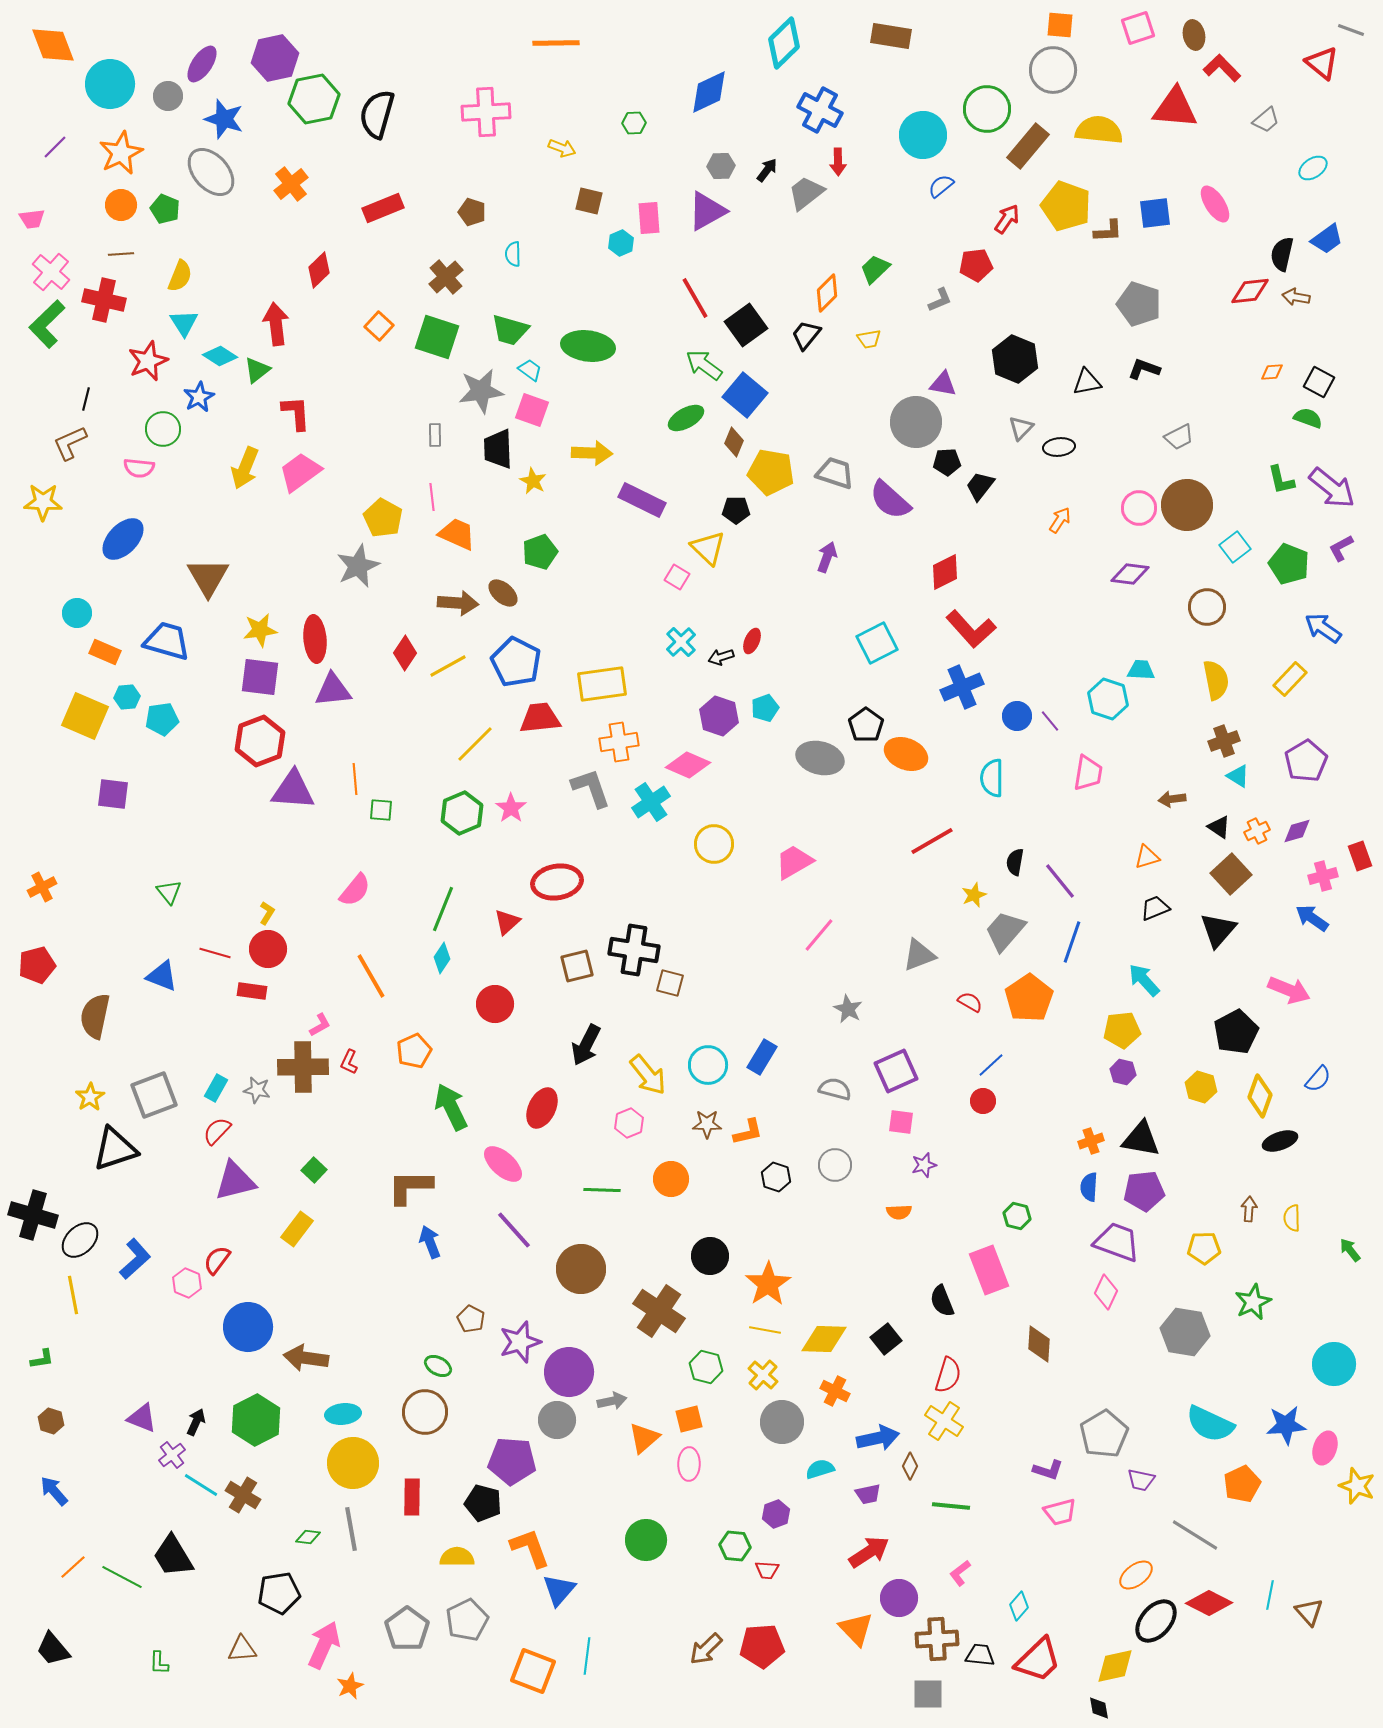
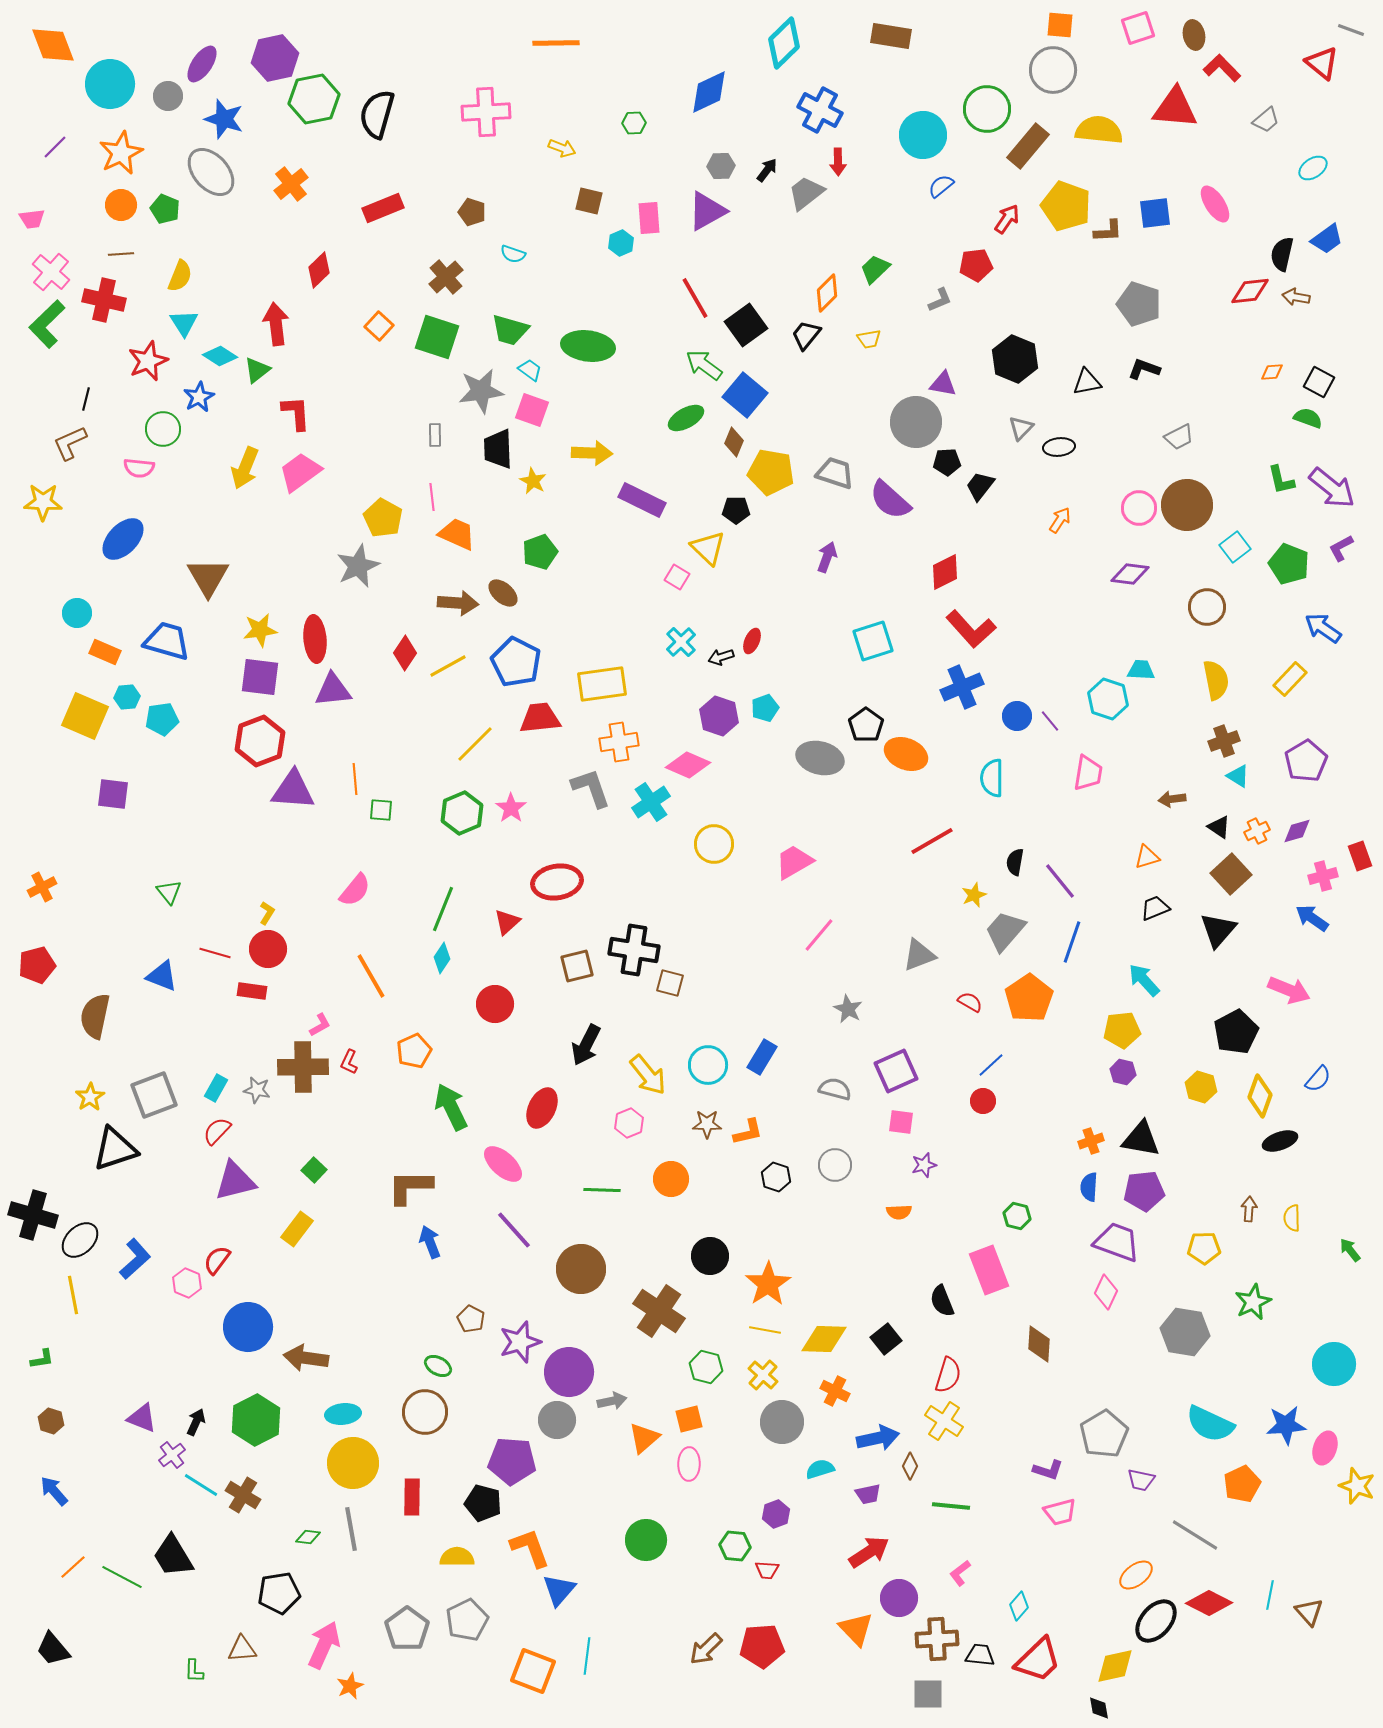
cyan semicircle at (513, 254): rotated 70 degrees counterclockwise
cyan square at (877, 643): moved 4 px left, 2 px up; rotated 9 degrees clockwise
green L-shape at (159, 1663): moved 35 px right, 8 px down
